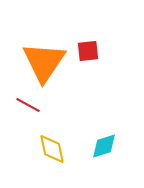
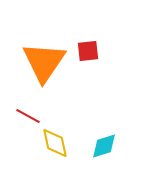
red line: moved 11 px down
yellow diamond: moved 3 px right, 6 px up
